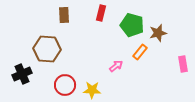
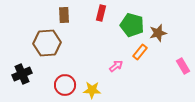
brown hexagon: moved 6 px up; rotated 8 degrees counterclockwise
pink rectangle: moved 2 px down; rotated 21 degrees counterclockwise
